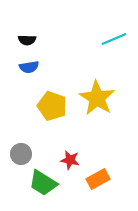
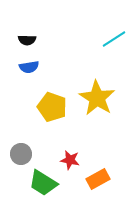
cyan line: rotated 10 degrees counterclockwise
yellow pentagon: moved 1 px down
